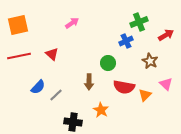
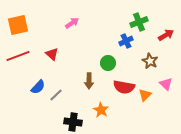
red line: moved 1 px left; rotated 10 degrees counterclockwise
brown arrow: moved 1 px up
